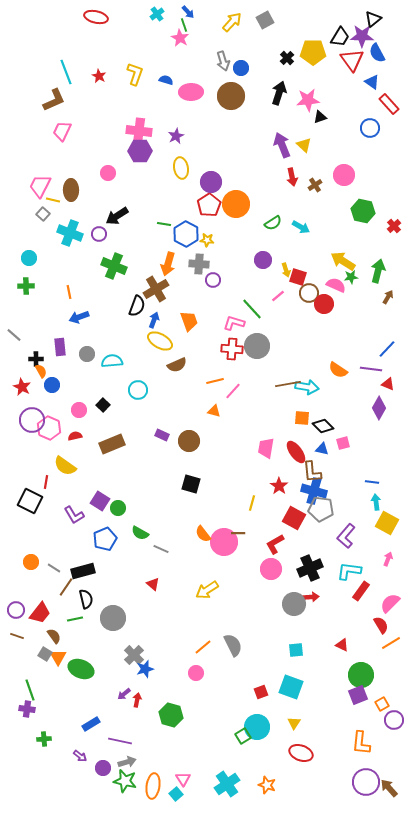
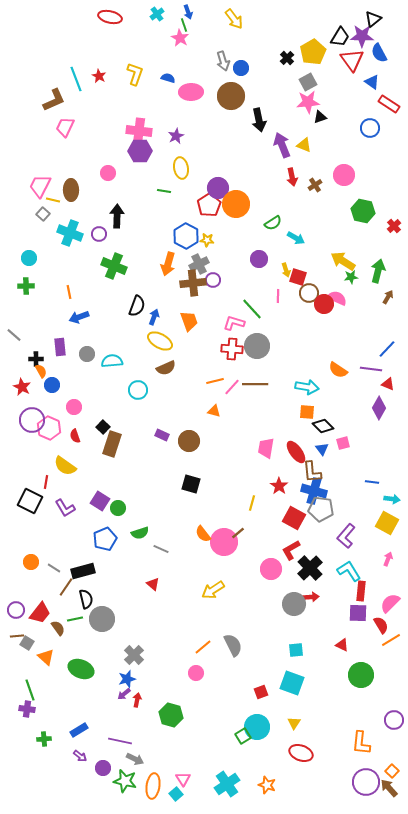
blue arrow at (188, 12): rotated 24 degrees clockwise
red ellipse at (96, 17): moved 14 px right
gray square at (265, 20): moved 43 px right, 62 px down
yellow arrow at (232, 22): moved 2 px right, 3 px up; rotated 100 degrees clockwise
yellow pentagon at (313, 52): rotated 30 degrees counterclockwise
blue semicircle at (377, 53): moved 2 px right
cyan line at (66, 72): moved 10 px right, 7 px down
blue semicircle at (166, 80): moved 2 px right, 2 px up
black arrow at (279, 93): moved 20 px left, 27 px down; rotated 150 degrees clockwise
pink star at (308, 100): moved 2 px down
red rectangle at (389, 104): rotated 15 degrees counterclockwise
pink trapezoid at (62, 131): moved 3 px right, 4 px up
yellow triangle at (304, 145): rotated 21 degrees counterclockwise
purple circle at (211, 182): moved 7 px right, 6 px down
black arrow at (117, 216): rotated 125 degrees clockwise
green line at (164, 224): moved 33 px up
cyan arrow at (301, 227): moved 5 px left, 11 px down
blue hexagon at (186, 234): moved 2 px down
purple circle at (263, 260): moved 4 px left, 1 px up
gray cross at (199, 264): rotated 30 degrees counterclockwise
pink semicircle at (336, 285): moved 1 px right, 13 px down
brown cross at (156, 289): moved 37 px right, 6 px up; rotated 25 degrees clockwise
pink line at (278, 296): rotated 48 degrees counterclockwise
blue arrow at (154, 320): moved 3 px up
brown semicircle at (177, 365): moved 11 px left, 3 px down
brown line at (288, 384): moved 33 px left; rotated 10 degrees clockwise
pink line at (233, 391): moved 1 px left, 4 px up
black square at (103, 405): moved 22 px down
pink circle at (79, 410): moved 5 px left, 3 px up
orange square at (302, 418): moved 5 px right, 6 px up
red semicircle at (75, 436): rotated 96 degrees counterclockwise
brown rectangle at (112, 444): rotated 50 degrees counterclockwise
blue triangle at (322, 449): rotated 40 degrees clockwise
cyan arrow at (376, 502): moved 16 px right, 3 px up; rotated 105 degrees clockwise
purple L-shape at (74, 515): moved 9 px left, 7 px up
green semicircle at (140, 533): rotated 48 degrees counterclockwise
brown line at (238, 533): rotated 40 degrees counterclockwise
red L-shape at (275, 544): moved 16 px right, 6 px down
black cross at (310, 568): rotated 20 degrees counterclockwise
cyan L-shape at (349, 571): rotated 50 degrees clockwise
yellow arrow at (207, 590): moved 6 px right
red rectangle at (361, 591): rotated 30 degrees counterclockwise
gray circle at (113, 618): moved 11 px left, 1 px down
brown line at (17, 636): rotated 24 degrees counterclockwise
brown semicircle at (54, 636): moved 4 px right, 8 px up
orange line at (391, 643): moved 3 px up
gray square at (45, 654): moved 18 px left, 11 px up
orange triangle at (58, 657): moved 12 px left; rotated 18 degrees counterclockwise
blue star at (145, 669): moved 18 px left, 10 px down
cyan square at (291, 687): moved 1 px right, 4 px up
purple square at (358, 695): moved 82 px up; rotated 24 degrees clockwise
orange square at (382, 704): moved 10 px right, 67 px down; rotated 16 degrees counterclockwise
blue rectangle at (91, 724): moved 12 px left, 6 px down
gray arrow at (127, 762): moved 8 px right, 3 px up; rotated 42 degrees clockwise
